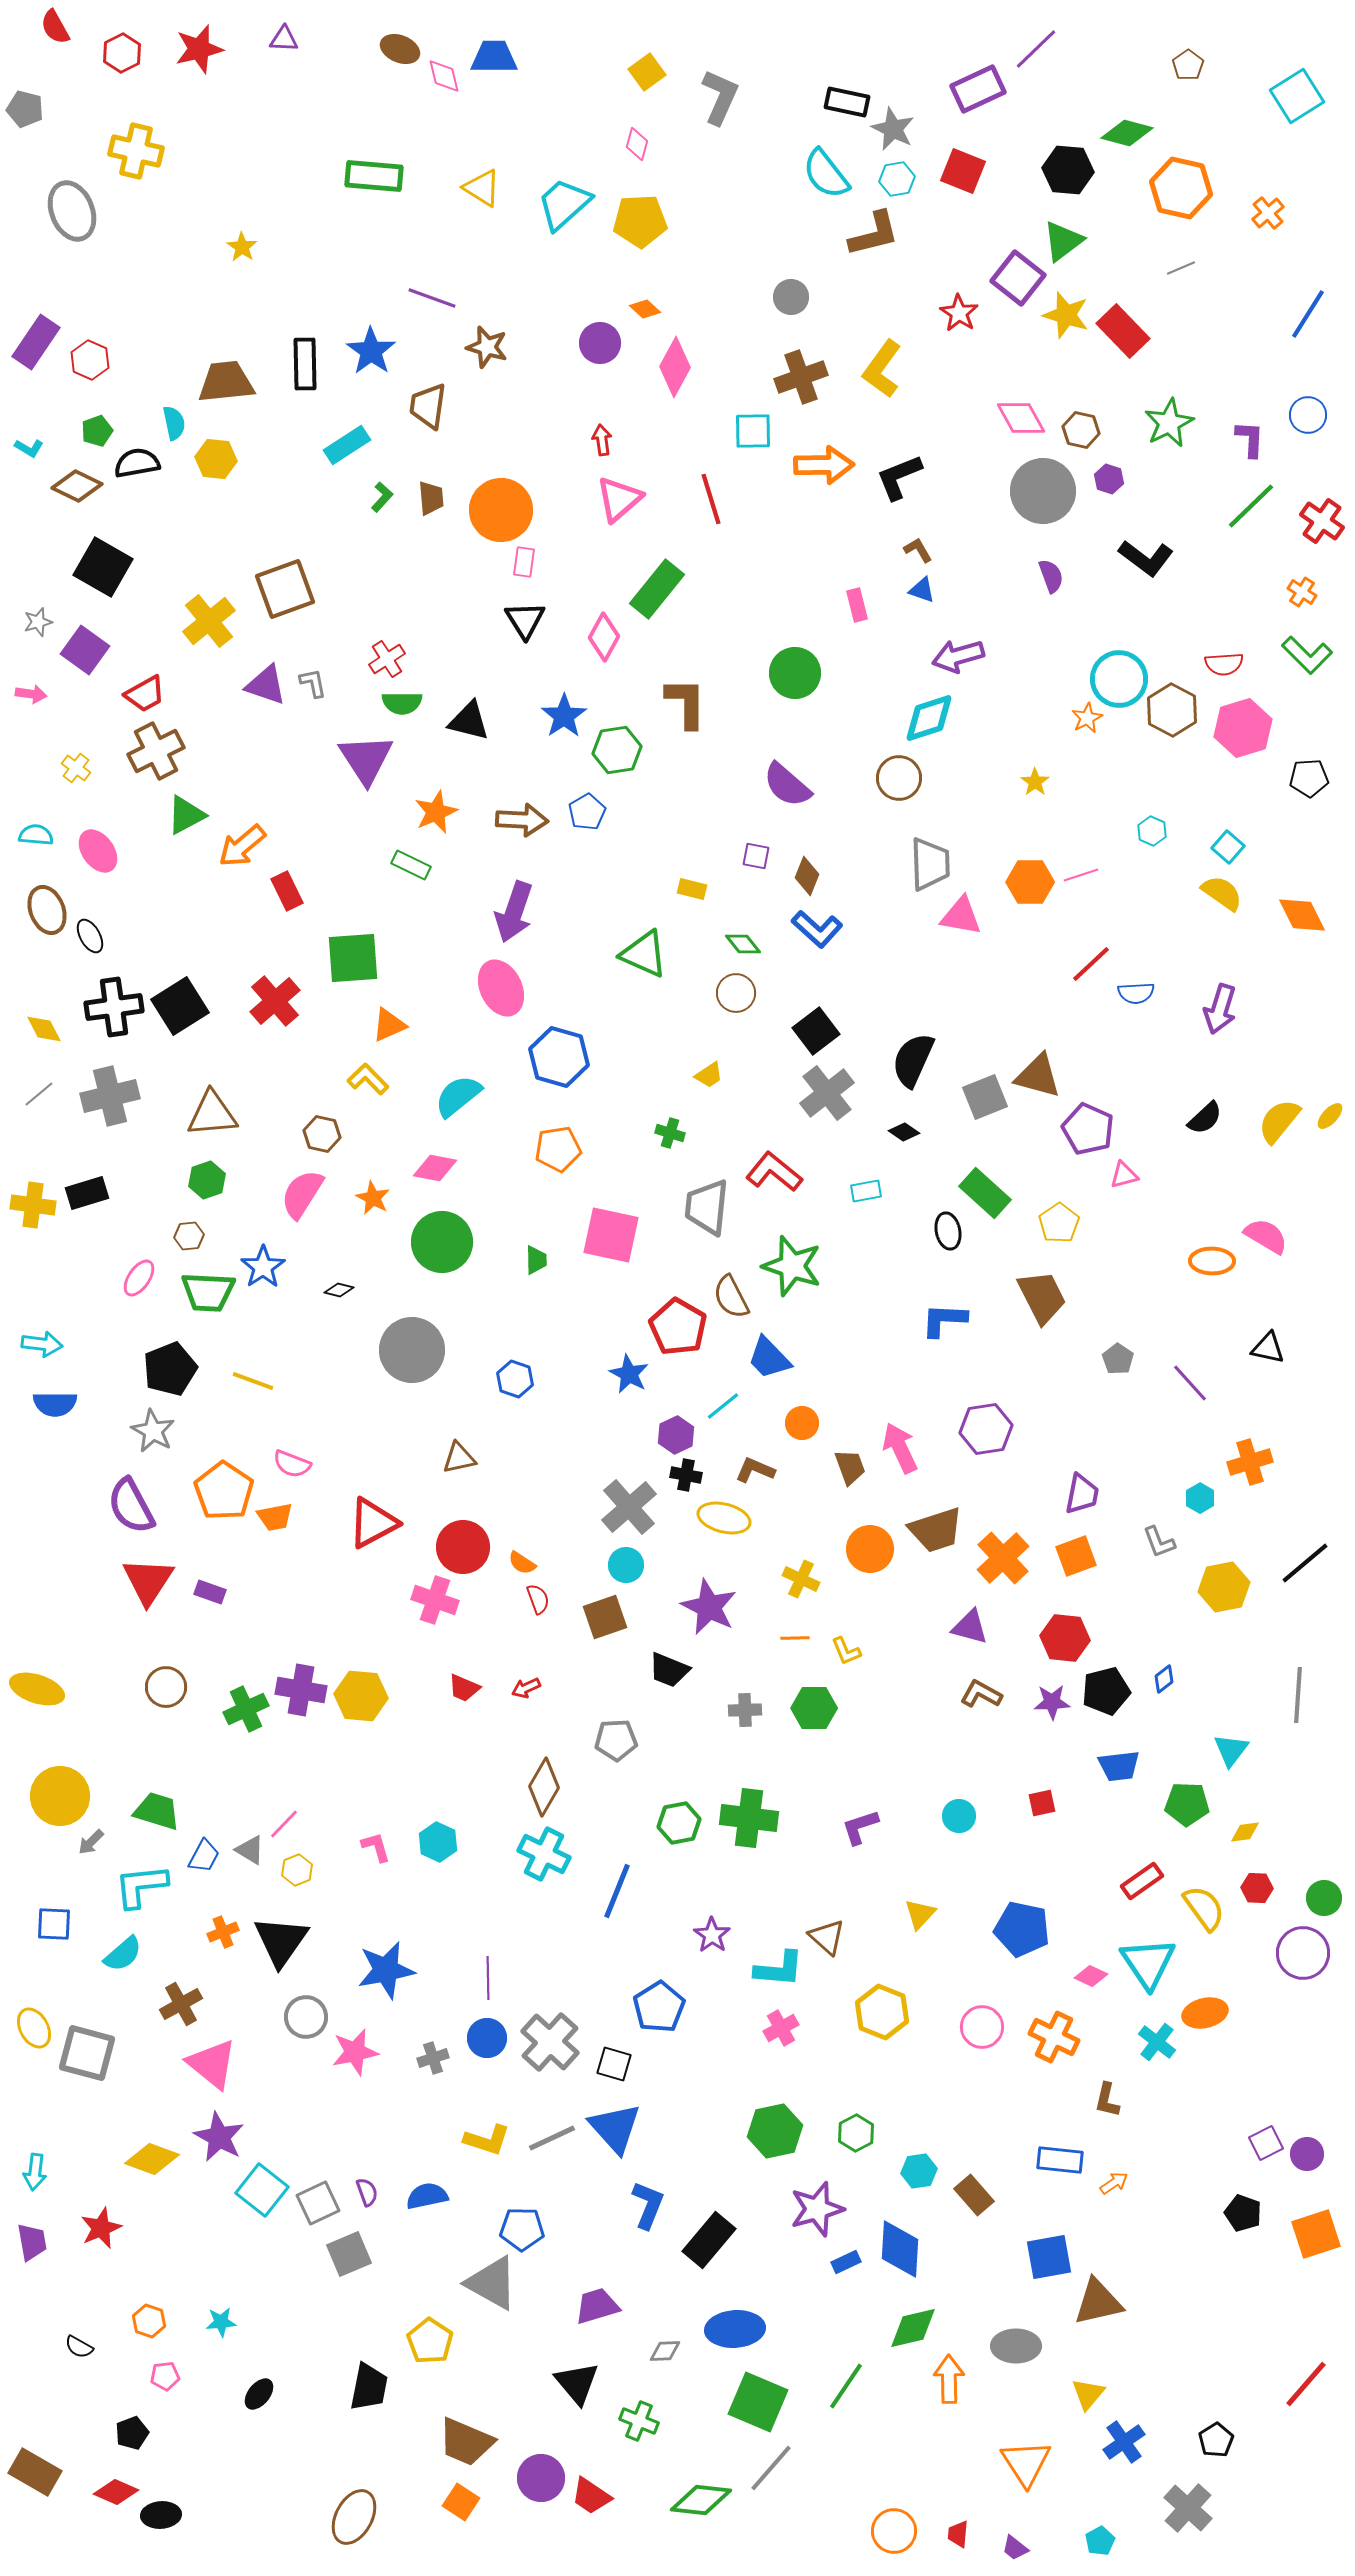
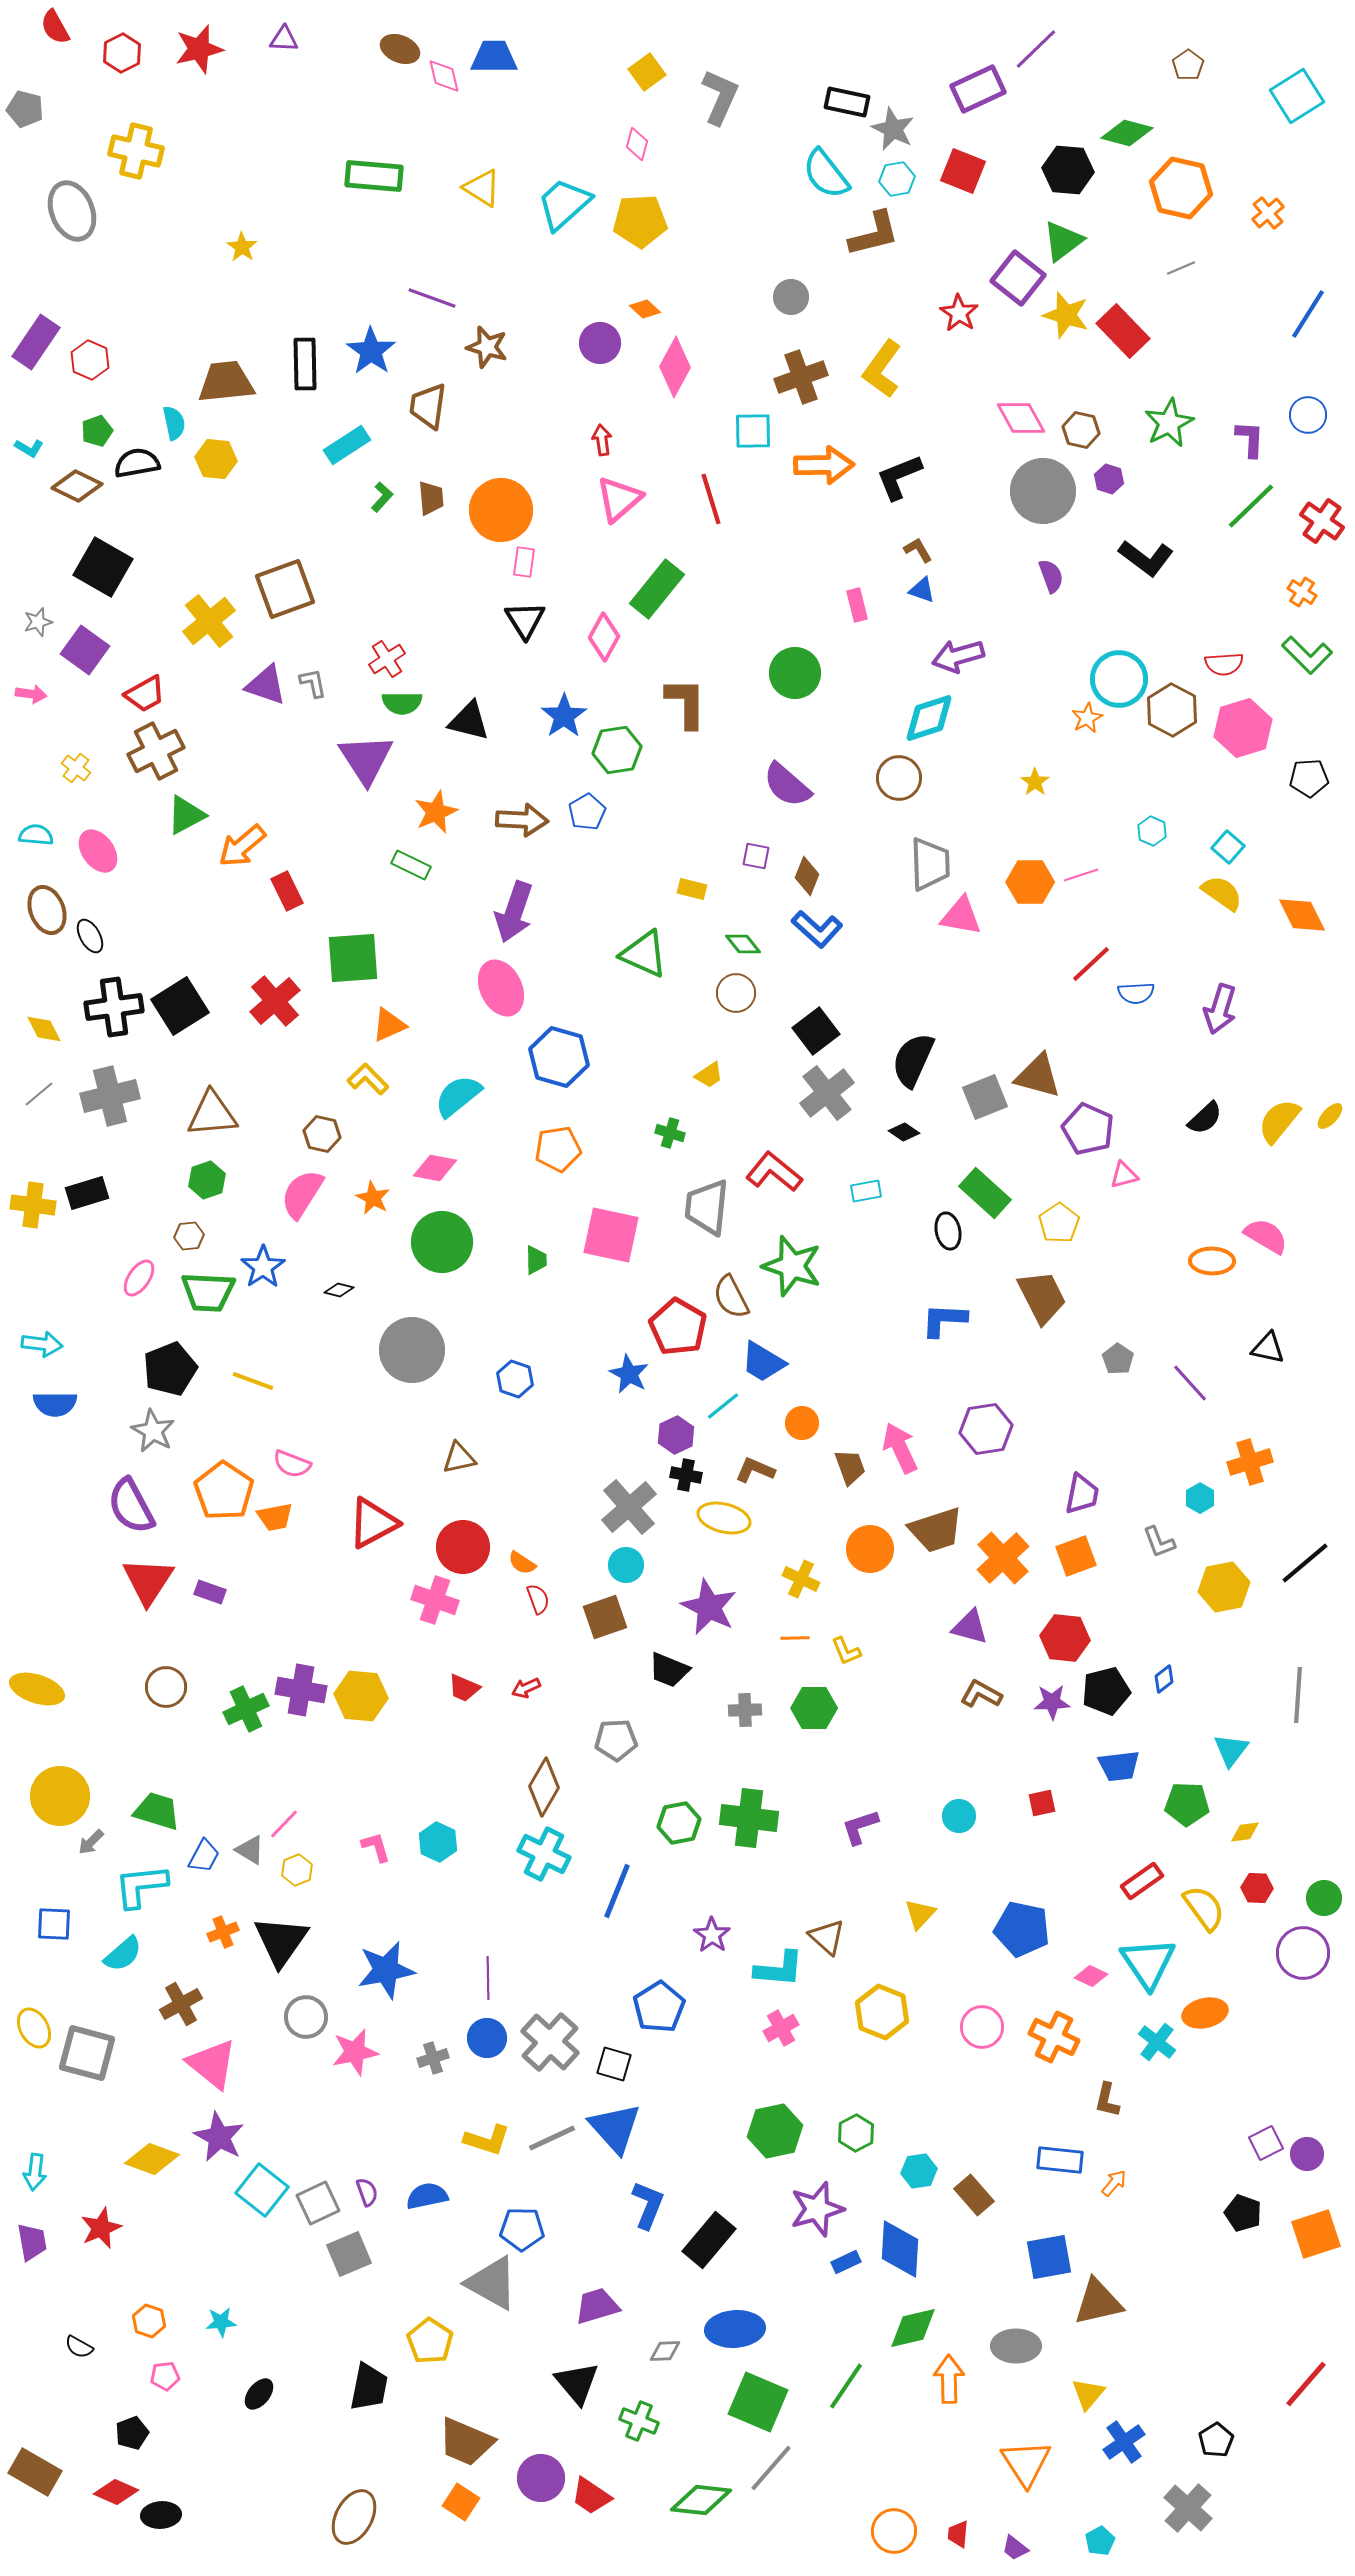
blue trapezoid at (769, 1358): moved 6 px left, 4 px down; rotated 15 degrees counterclockwise
orange arrow at (1114, 2183): rotated 16 degrees counterclockwise
